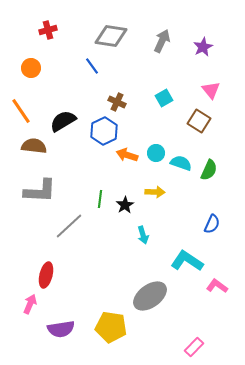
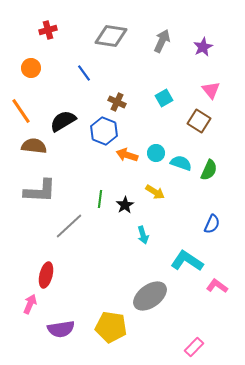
blue line: moved 8 px left, 7 px down
blue hexagon: rotated 12 degrees counterclockwise
yellow arrow: rotated 30 degrees clockwise
